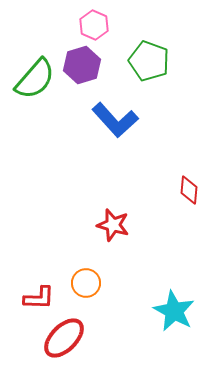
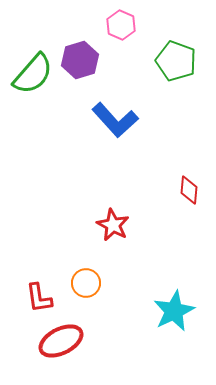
pink hexagon: moved 27 px right
green pentagon: moved 27 px right
purple hexagon: moved 2 px left, 5 px up
green semicircle: moved 2 px left, 5 px up
red star: rotated 12 degrees clockwise
red L-shape: rotated 80 degrees clockwise
cyan star: rotated 18 degrees clockwise
red ellipse: moved 3 px left, 3 px down; rotated 18 degrees clockwise
